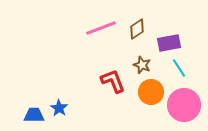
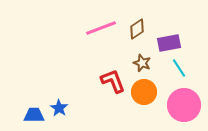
brown star: moved 2 px up
orange circle: moved 7 px left
